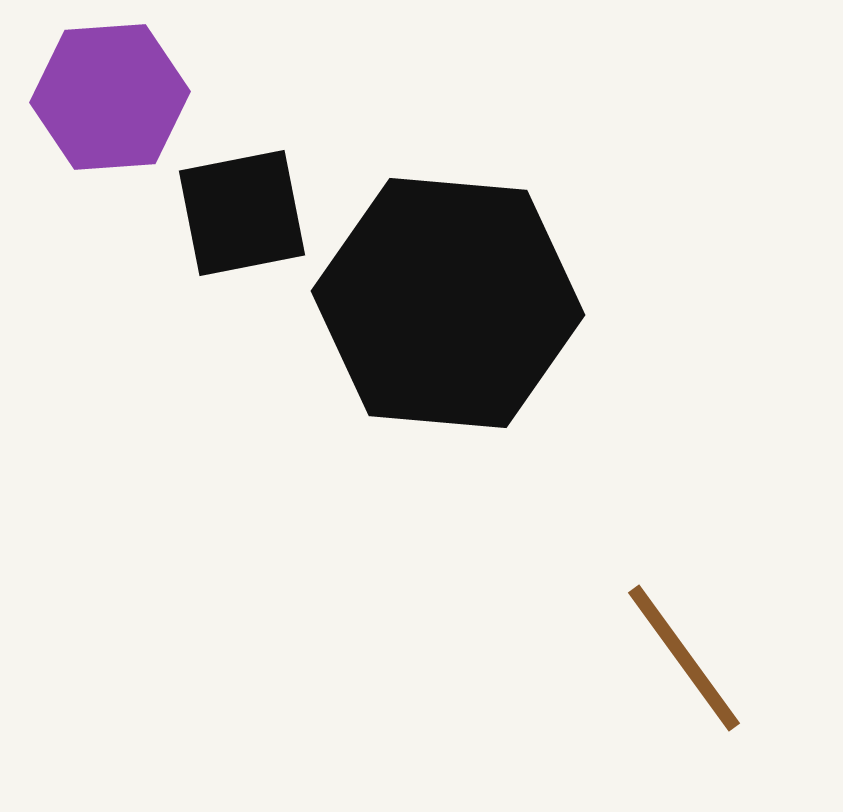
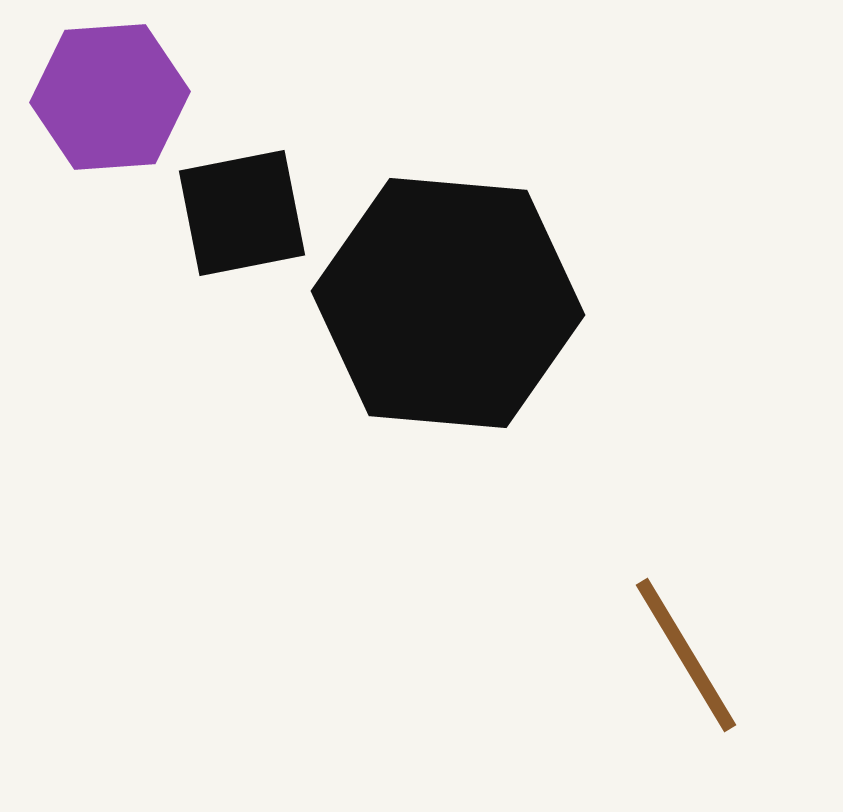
brown line: moved 2 px right, 3 px up; rotated 5 degrees clockwise
